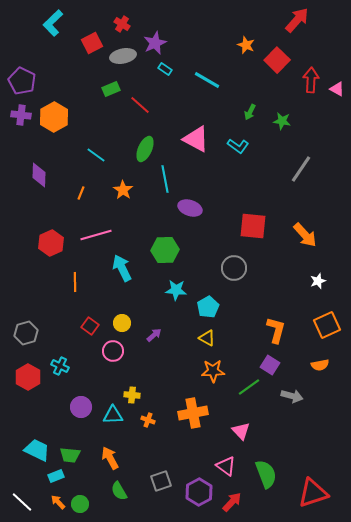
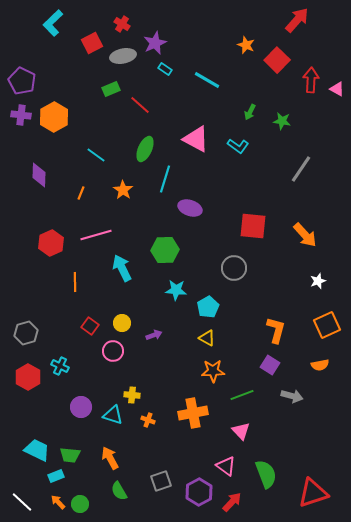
cyan line at (165, 179): rotated 28 degrees clockwise
purple arrow at (154, 335): rotated 21 degrees clockwise
green line at (249, 387): moved 7 px left, 8 px down; rotated 15 degrees clockwise
cyan triangle at (113, 415): rotated 20 degrees clockwise
